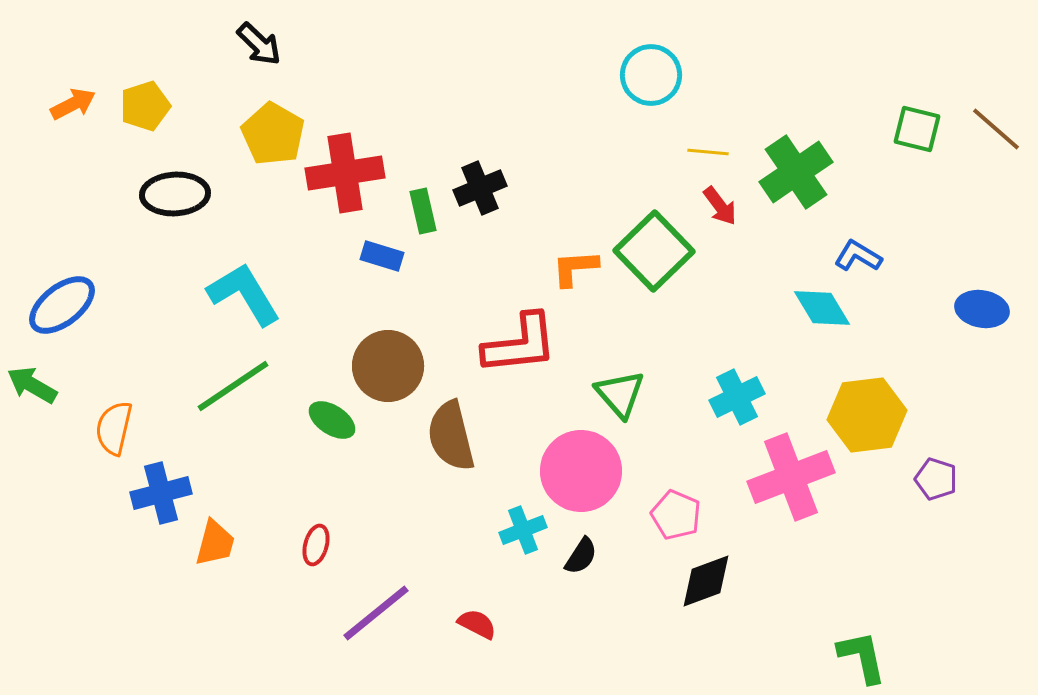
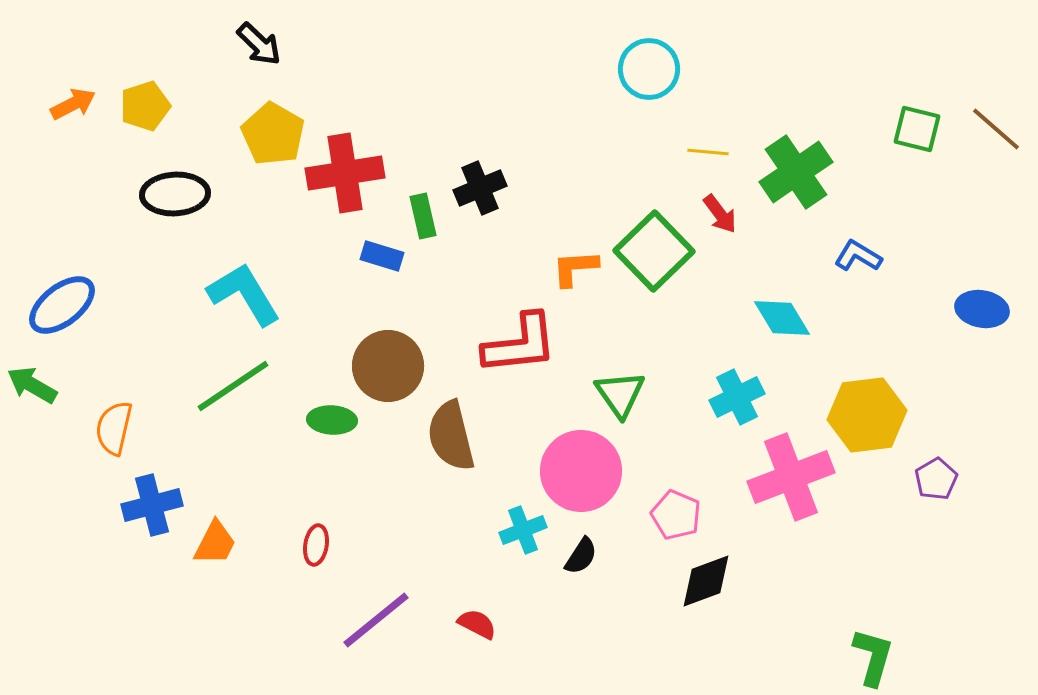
cyan circle at (651, 75): moved 2 px left, 6 px up
red arrow at (720, 206): moved 8 px down
green rectangle at (423, 211): moved 5 px down
cyan diamond at (822, 308): moved 40 px left, 10 px down
green triangle at (620, 394): rotated 6 degrees clockwise
green ellipse at (332, 420): rotated 30 degrees counterclockwise
purple pentagon at (936, 479): rotated 24 degrees clockwise
blue cross at (161, 493): moved 9 px left, 12 px down
orange trapezoid at (215, 543): rotated 12 degrees clockwise
red ellipse at (316, 545): rotated 6 degrees counterclockwise
purple line at (376, 613): moved 7 px down
green L-shape at (862, 657): moved 11 px right; rotated 28 degrees clockwise
